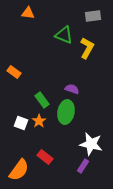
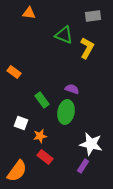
orange triangle: moved 1 px right
orange star: moved 1 px right, 15 px down; rotated 24 degrees clockwise
orange semicircle: moved 2 px left, 1 px down
